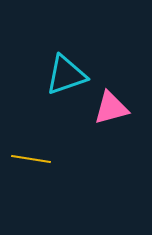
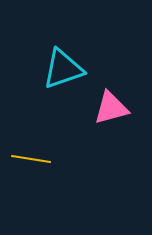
cyan triangle: moved 3 px left, 6 px up
